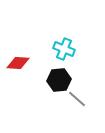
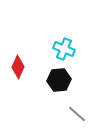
red diamond: moved 4 px down; rotated 70 degrees counterclockwise
gray line: moved 15 px down
